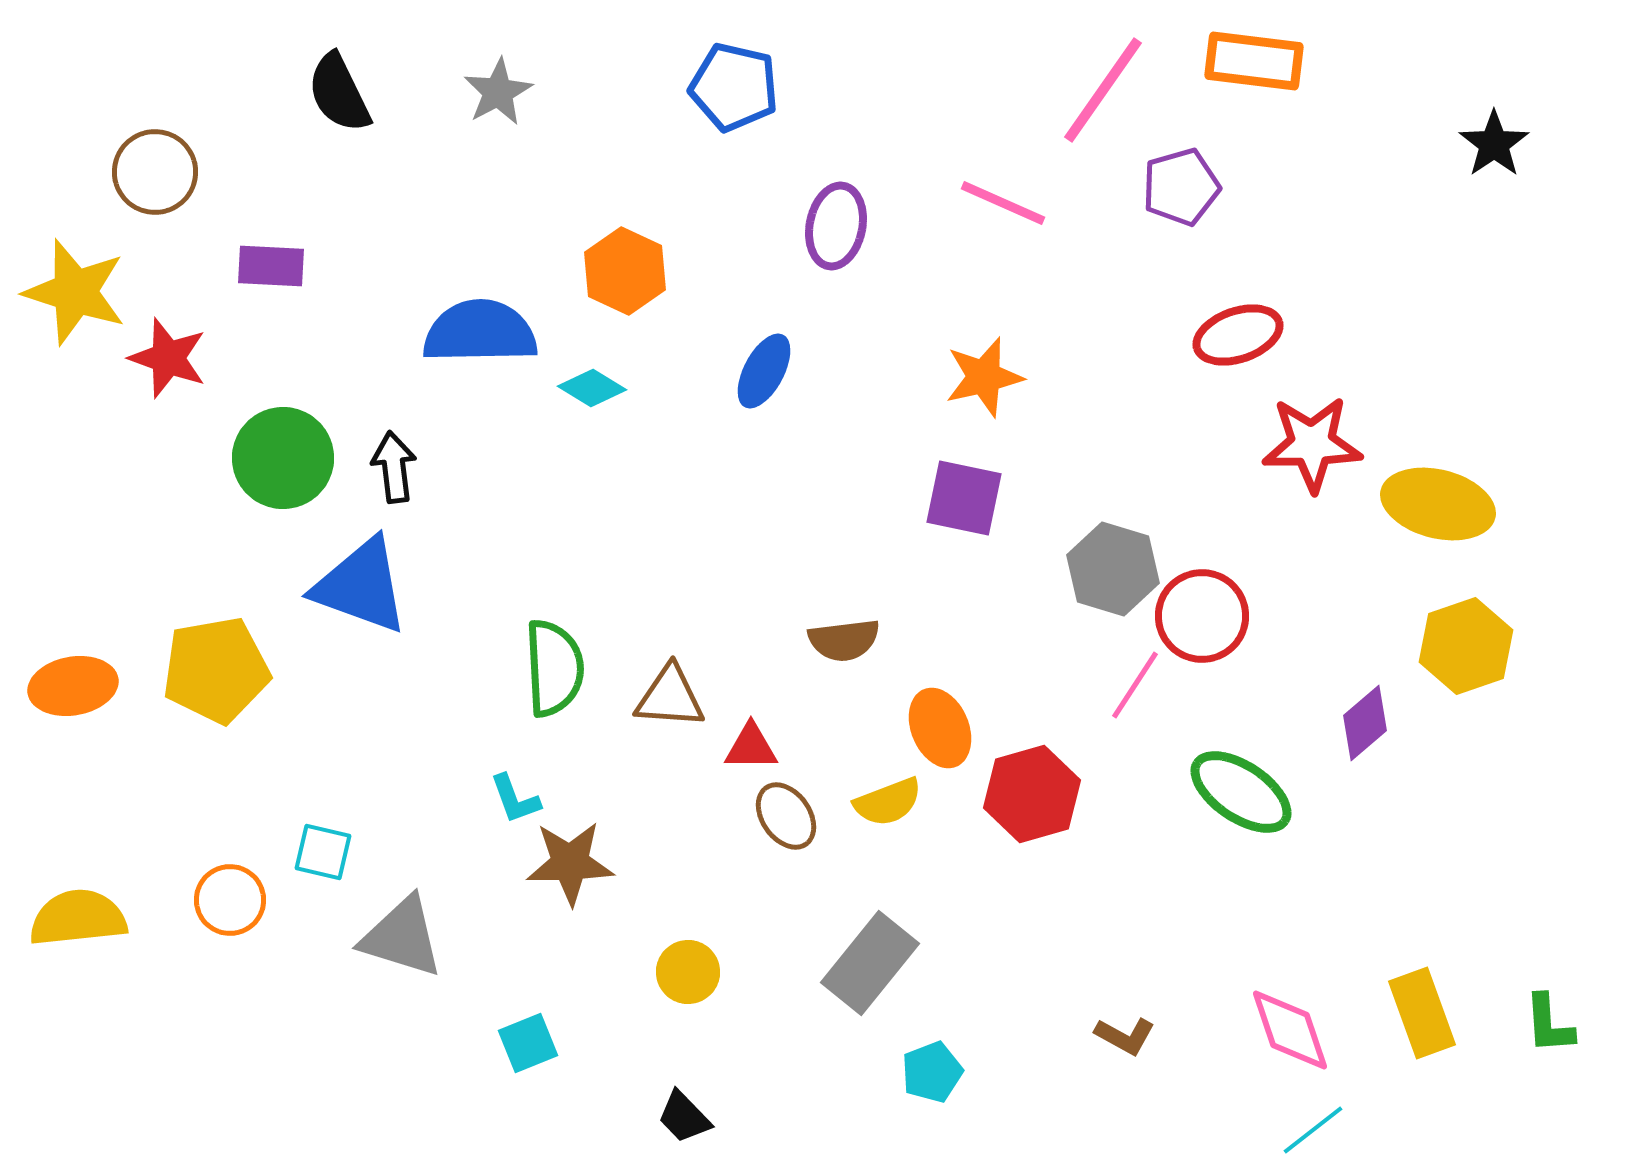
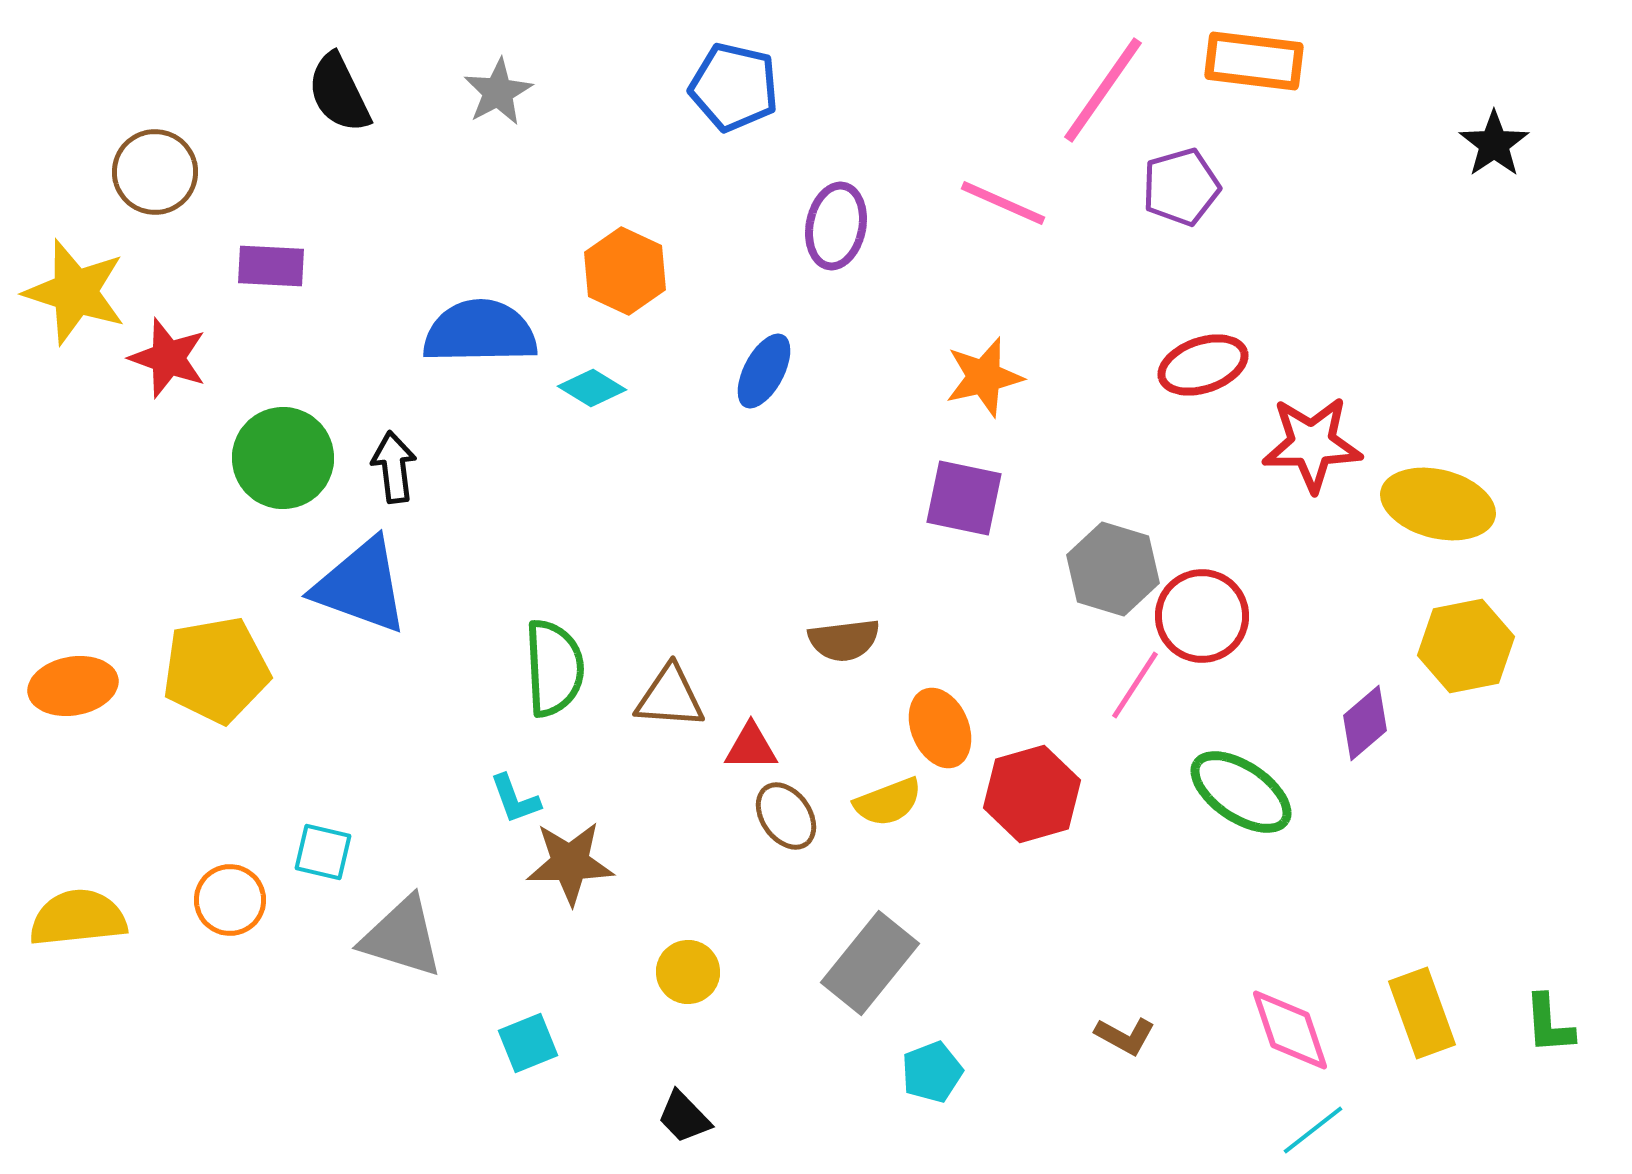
red ellipse at (1238, 335): moved 35 px left, 30 px down
yellow hexagon at (1466, 646): rotated 8 degrees clockwise
